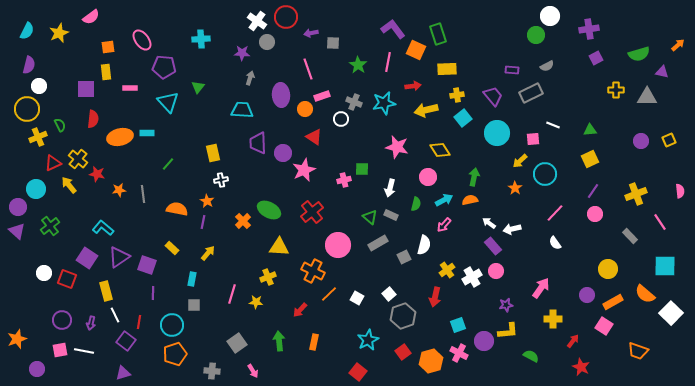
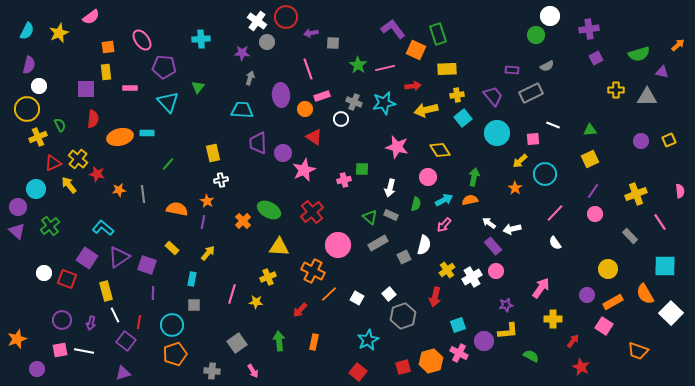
pink line at (388, 62): moved 3 px left, 6 px down; rotated 66 degrees clockwise
orange semicircle at (645, 294): rotated 20 degrees clockwise
red square at (403, 352): moved 15 px down; rotated 21 degrees clockwise
